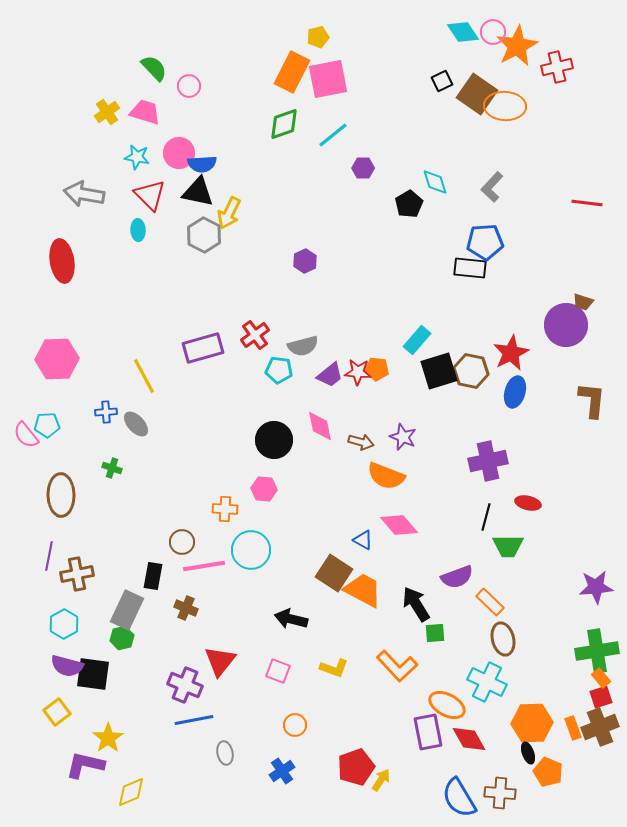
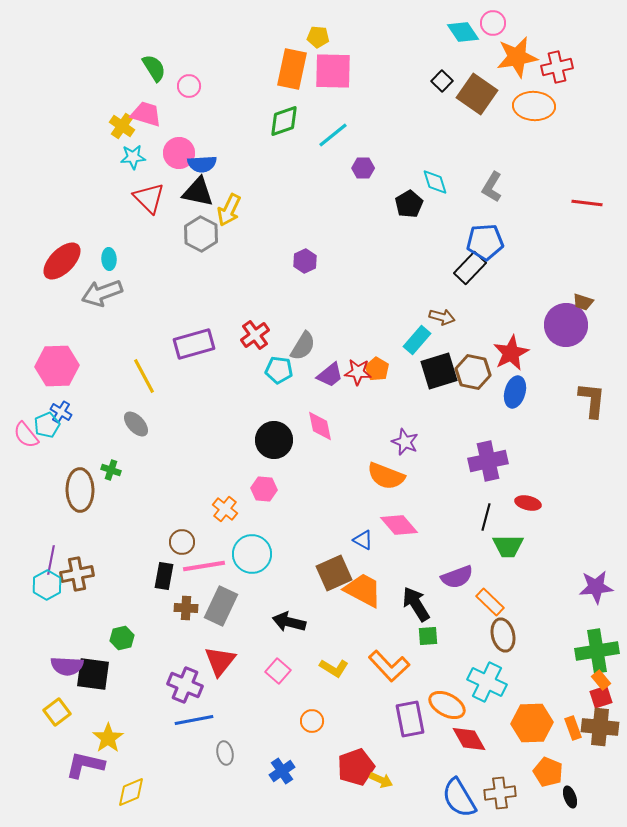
pink circle at (493, 32): moved 9 px up
yellow pentagon at (318, 37): rotated 20 degrees clockwise
orange star at (517, 46): moved 11 px down; rotated 18 degrees clockwise
green semicircle at (154, 68): rotated 12 degrees clockwise
orange rectangle at (292, 72): moved 3 px up; rotated 15 degrees counterclockwise
pink square at (328, 79): moved 5 px right, 8 px up; rotated 12 degrees clockwise
black square at (442, 81): rotated 20 degrees counterclockwise
orange ellipse at (505, 106): moved 29 px right
yellow cross at (107, 112): moved 15 px right, 14 px down; rotated 20 degrees counterclockwise
pink trapezoid at (145, 112): moved 1 px right, 2 px down
green diamond at (284, 124): moved 3 px up
cyan star at (137, 157): moved 4 px left; rotated 15 degrees counterclockwise
gray L-shape at (492, 187): rotated 12 degrees counterclockwise
gray arrow at (84, 194): moved 18 px right, 99 px down; rotated 30 degrees counterclockwise
red triangle at (150, 195): moved 1 px left, 3 px down
yellow arrow at (229, 213): moved 3 px up
cyan ellipse at (138, 230): moved 29 px left, 29 px down
gray hexagon at (204, 235): moved 3 px left, 1 px up
red ellipse at (62, 261): rotated 54 degrees clockwise
black rectangle at (470, 268): rotated 52 degrees counterclockwise
gray semicircle at (303, 346): rotated 44 degrees counterclockwise
purple rectangle at (203, 348): moved 9 px left, 4 px up
pink hexagon at (57, 359): moved 7 px down
orange pentagon at (377, 369): rotated 25 degrees clockwise
brown hexagon at (471, 371): moved 2 px right, 1 px down
blue cross at (106, 412): moved 45 px left; rotated 35 degrees clockwise
cyan pentagon at (47, 425): rotated 20 degrees counterclockwise
purple star at (403, 437): moved 2 px right, 5 px down
brown arrow at (361, 442): moved 81 px right, 125 px up
green cross at (112, 468): moved 1 px left, 2 px down
brown ellipse at (61, 495): moved 19 px right, 5 px up
orange cross at (225, 509): rotated 35 degrees clockwise
cyan circle at (251, 550): moved 1 px right, 4 px down
purple line at (49, 556): moved 2 px right, 4 px down
brown square at (334, 573): rotated 33 degrees clockwise
black rectangle at (153, 576): moved 11 px right
brown cross at (186, 608): rotated 20 degrees counterclockwise
gray rectangle at (127, 610): moved 94 px right, 4 px up
black arrow at (291, 619): moved 2 px left, 3 px down
cyan hexagon at (64, 624): moved 17 px left, 39 px up
green square at (435, 633): moved 7 px left, 3 px down
brown ellipse at (503, 639): moved 4 px up
purple semicircle at (67, 666): rotated 12 degrees counterclockwise
orange L-shape at (397, 666): moved 8 px left
yellow L-shape at (334, 668): rotated 12 degrees clockwise
pink square at (278, 671): rotated 20 degrees clockwise
orange rectangle at (601, 678): moved 2 px down
orange circle at (295, 725): moved 17 px right, 4 px up
brown cross at (600, 727): rotated 27 degrees clockwise
purple rectangle at (428, 732): moved 18 px left, 13 px up
black ellipse at (528, 753): moved 42 px right, 44 px down
yellow arrow at (381, 780): rotated 80 degrees clockwise
brown cross at (500, 793): rotated 12 degrees counterclockwise
